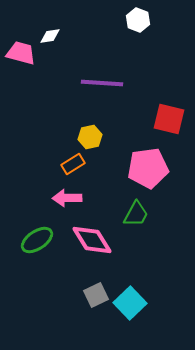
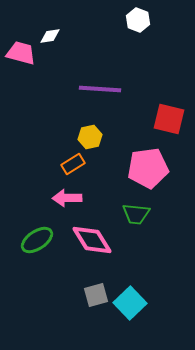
purple line: moved 2 px left, 6 px down
green trapezoid: rotated 68 degrees clockwise
gray square: rotated 10 degrees clockwise
